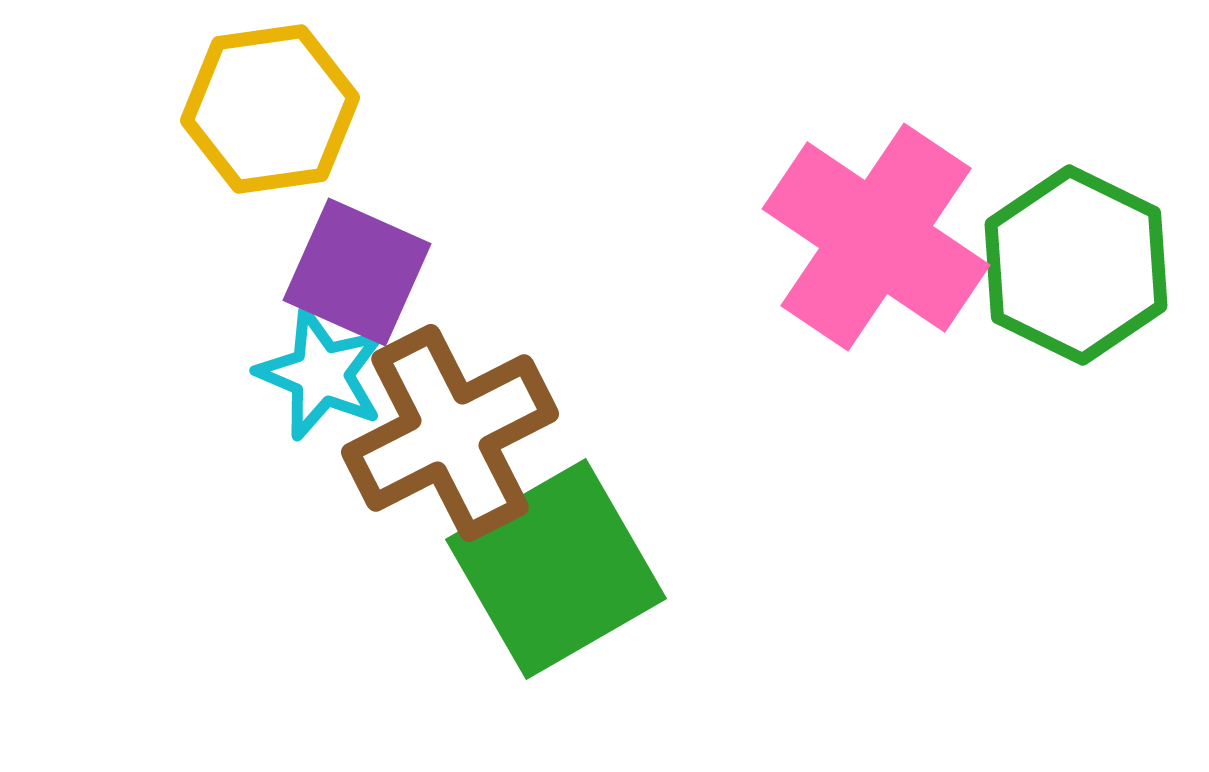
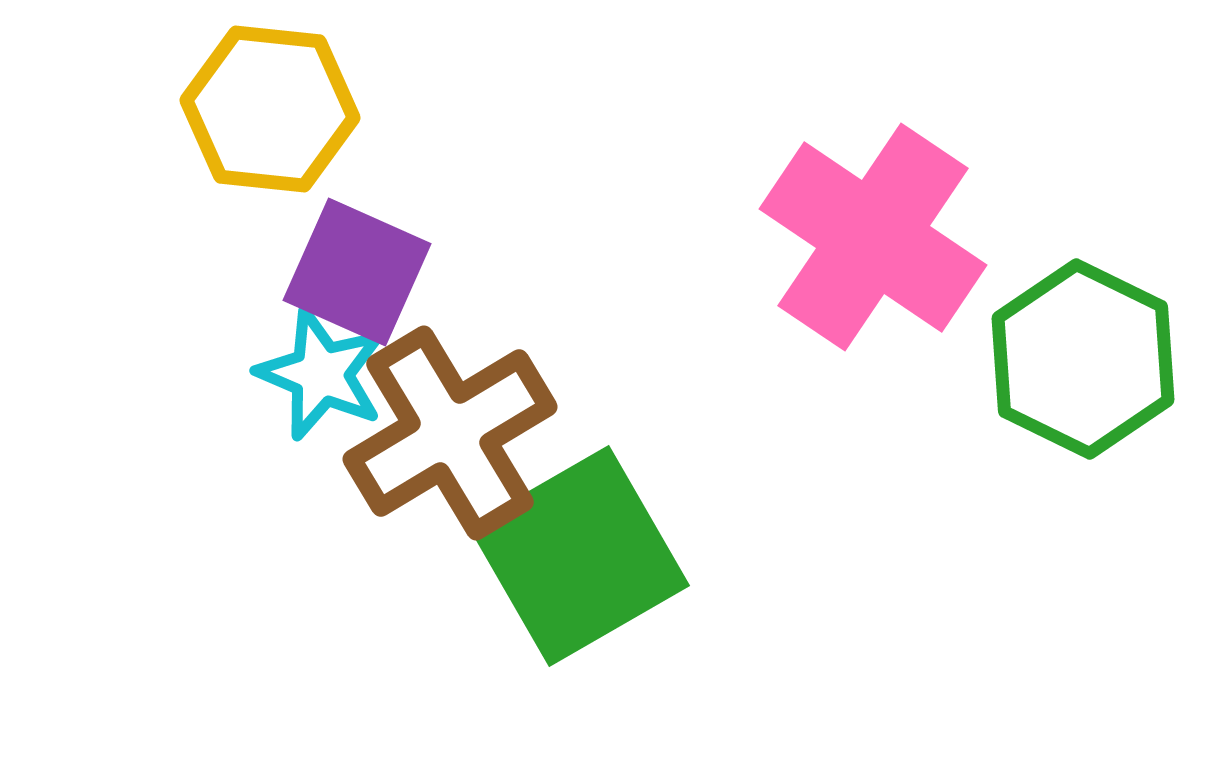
yellow hexagon: rotated 14 degrees clockwise
pink cross: moved 3 px left
green hexagon: moved 7 px right, 94 px down
brown cross: rotated 4 degrees counterclockwise
green square: moved 23 px right, 13 px up
